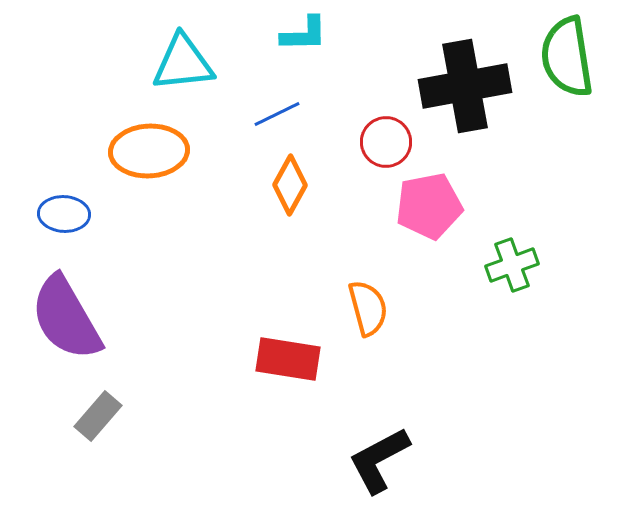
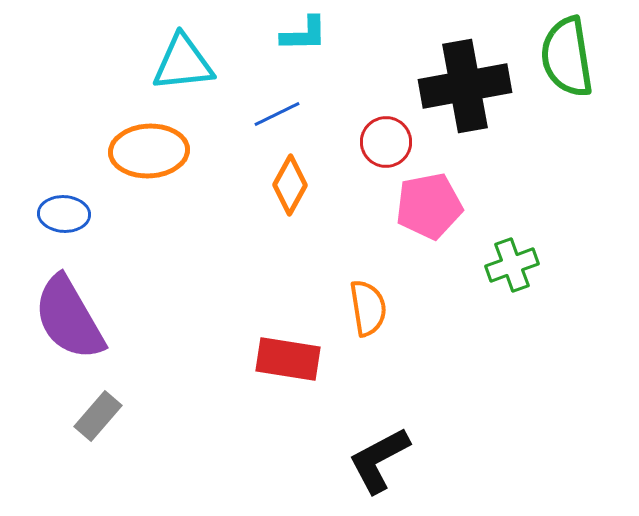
orange semicircle: rotated 6 degrees clockwise
purple semicircle: moved 3 px right
